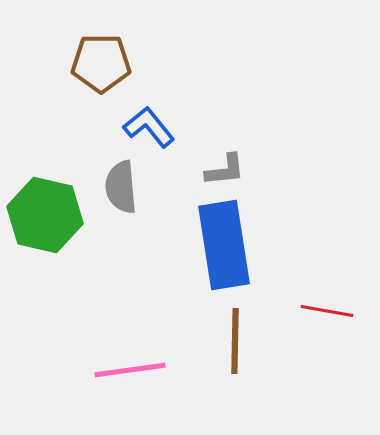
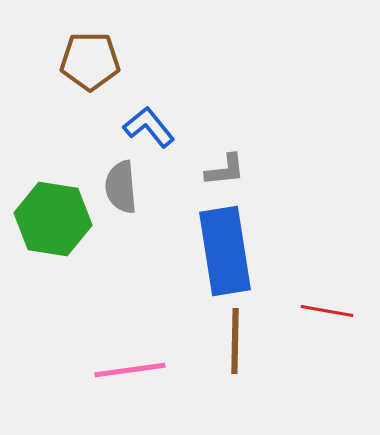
brown pentagon: moved 11 px left, 2 px up
green hexagon: moved 8 px right, 4 px down; rotated 4 degrees counterclockwise
blue rectangle: moved 1 px right, 6 px down
